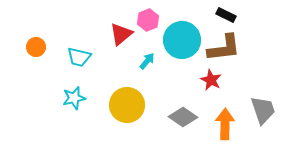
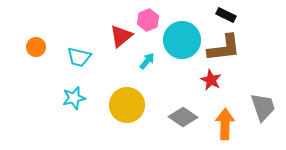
red triangle: moved 2 px down
gray trapezoid: moved 3 px up
